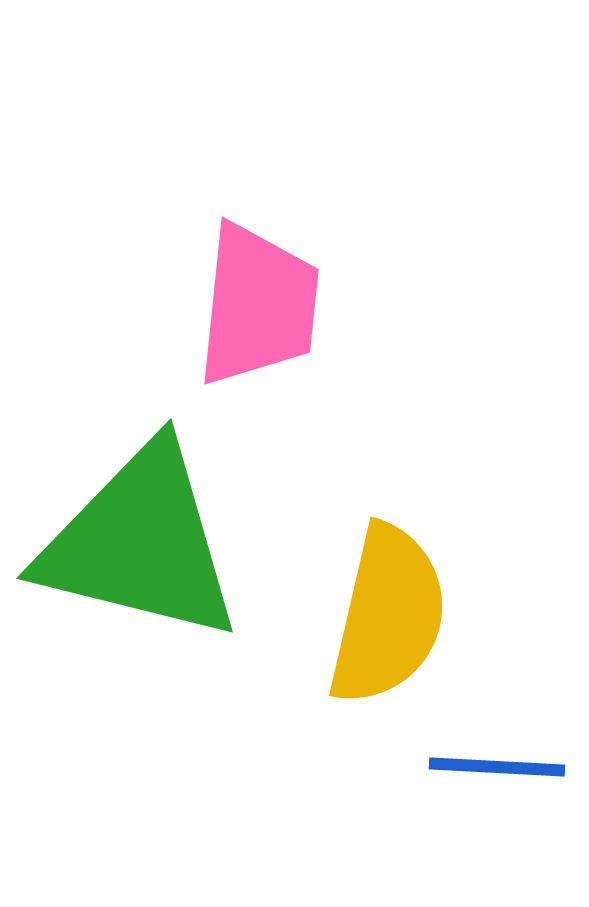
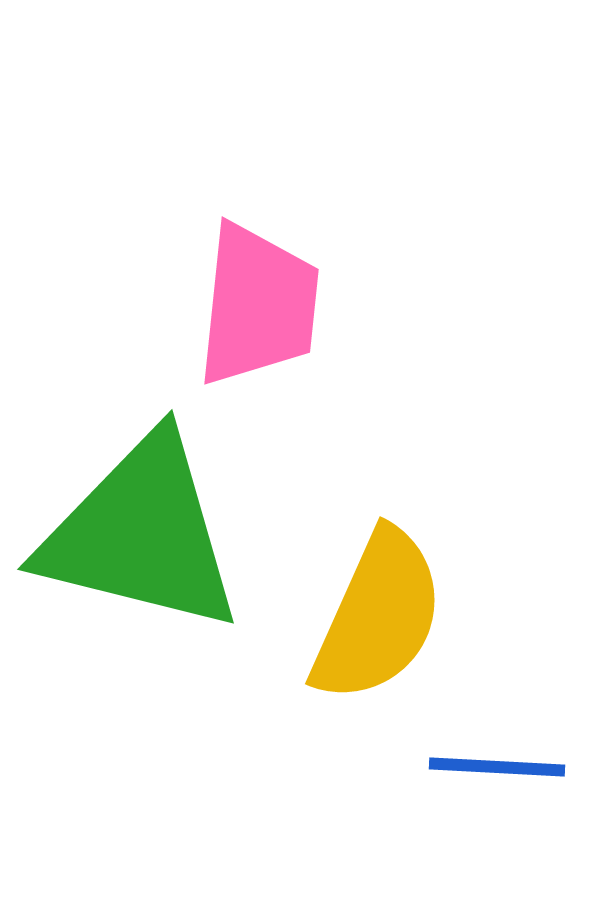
green triangle: moved 1 px right, 9 px up
yellow semicircle: moved 10 px left, 1 px down; rotated 11 degrees clockwise
